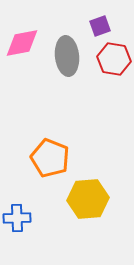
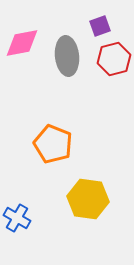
red hexagon: rotated 24 degrees counterclockwise
orange pentagon: moved 3 px right, 14 px up
yellow hexagon: rotated 12 degrees clockwise
blue cross: rotated 32 degrees clockwise
